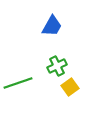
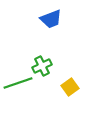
blue trapezoid: moved 1 px left, 7 px up; rotated 40 degrees clockwise
green cross: moved 15 px left
